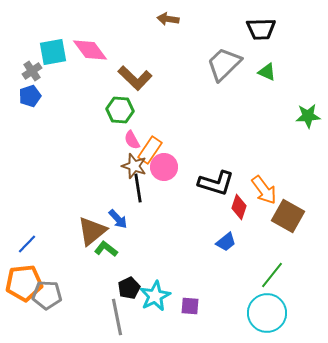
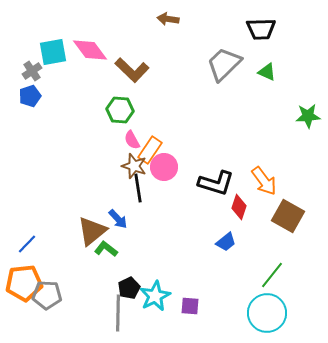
brown L-shape: moved 3 px left, 8 px up
orange arrow: moved 9 px up
gray line: moved 1 px right, 4 px up; rotated 12 degrees clockwise
